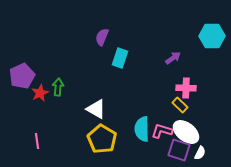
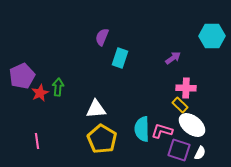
white triangle: rotated 35 degrees counterclockwise
white ellipse: moved 6 px right, 7 px up
